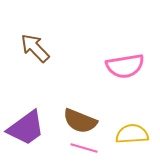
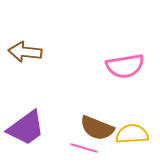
brown arrow: moved 10 px left, 4 px down; rotated 40 degrees counterclockwise
brown semicircle: moved 17 px right, 7 px down
